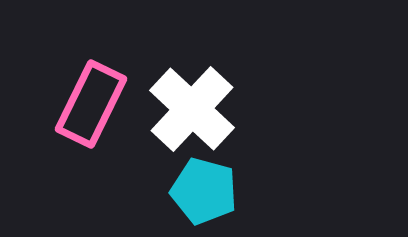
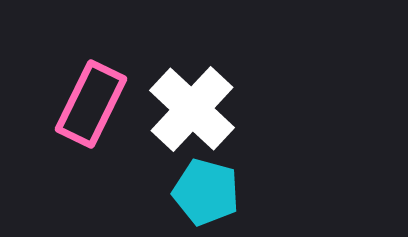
cyan pentagon: moved 2 px right, 1 px down
